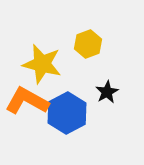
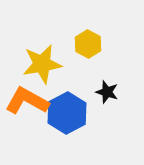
yellow hexagon: rotated 12 degrees counterclockwise
yellow star: rotated 24 degrees counterclockwise
black star: rotated 25 degrees counterclockwise
